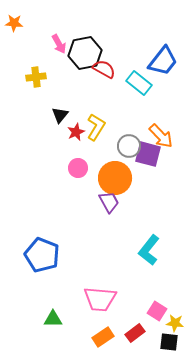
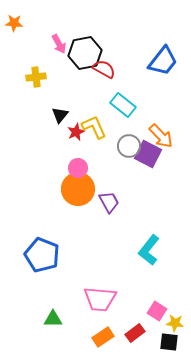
cyan rectangle: moved 16 px left, 22 px down
yellow L-shape: moved 2 px left; rotated 56 degrees counterclockwise
purple square: rotated 12 degrees clockwise
orange circle: moved 37 px left, 11 px down
